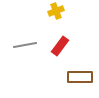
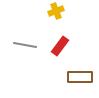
gray line: rotated 20 degrees clockwise
